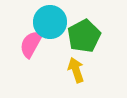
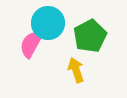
cyan circle: moved 2 px left, 1 px down
green pentagon: moved 6 px right
